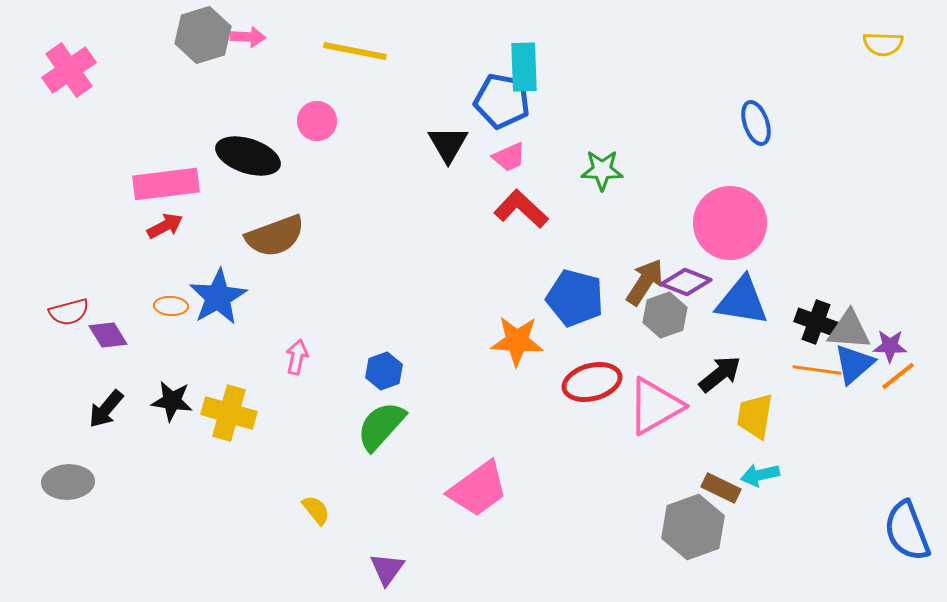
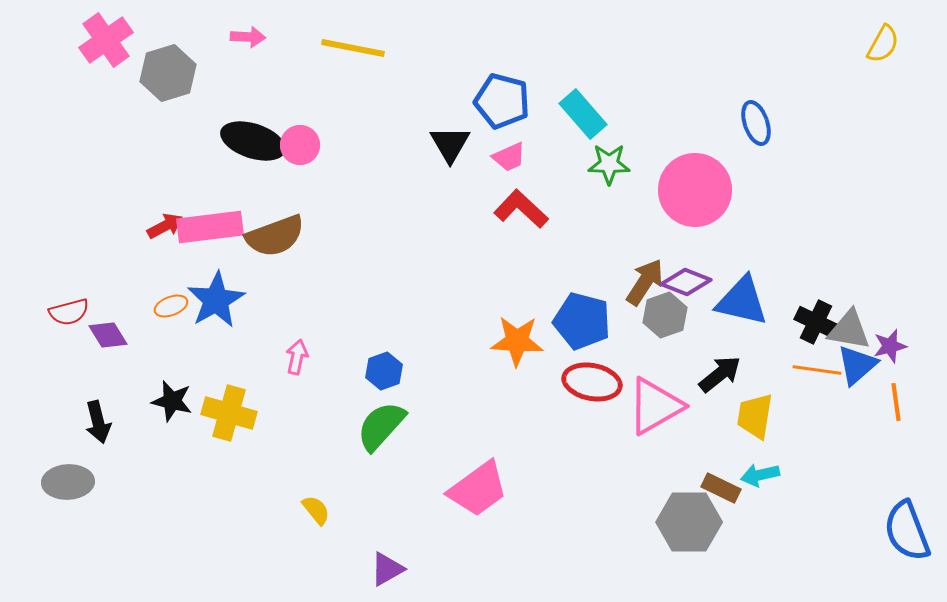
gray hexagon at (203, 35): moved 35 px left, 38 px down
yellow semicircle at (883, 44): rotated 63 degrees counterclockwise
yellow line at (355, 51): moved 2 px left, 3 px up
cyan rectangle at (524, 67): moved 59 px right, 47 px down; rotated 39 degrees counterclockwise
pink cross at (69, 70): moved 37 px right, 30 px up
blue pentagon at (502, 101): rotated 4 degrees clockwise
pink circle at (317, 121): moved 17 px left, 24 px down
black triangle at (448, 144): moved 2 px right
black ellipse at (248, 156): moved 5 px right, 15 px up
green star at (602, 170): moved 7 px right, 6 px up
pink rectangle at (166, 184): moved 44 px right, 43 px down
pink circle at (730, 223): moved 35 px left, 33 px up
blue star at (218, 297): moved 2 px left, 3 px down
blue pentagon at (575, 298): moved 7 px right, 23 px down
blue triangle at (742, 301): rotated 4 degrees clockwise
orange ellipse at (171, 306): rotated 24 degrees counterclockwise
black cross at (816, 322): rotated 6 degrees clockwise
gray triangle at (849, 330): rotated 6 degrees clockwise
purple star at (890, 346): rotated 16 degrees counterclockwise
blue triangle at (854, 364): moved 3 px right, 1 px down
orange line at (898, 376): moved 2 px left, 26 px down; rotated 60 degrees counterclockwise
red ellipse at (592, 382): rotated 26 degrees clockwise
black star at (172, 401): rotated 6 degrees clockwise
black arrow at (106, 409): moved 8 px left, 13 px down; rotated 54 degrees counterclockwise
gray hexagon at (693, 527): moved 4 px left, 5 px up; rotated 20 degrees clockwise
purple triangle at (387, 569): rotated 24 degrees clockwise
